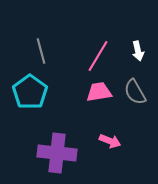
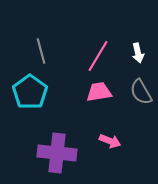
white arrow: moved 2 px down
gray semicircle: moved 6 px right
